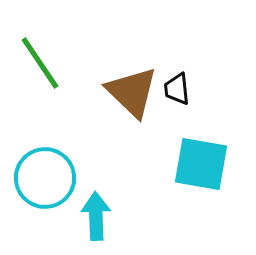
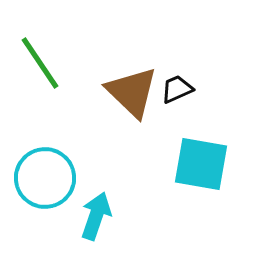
black trapezoid: rotated 72 degrees clockwise
cyan arrow: rotated 21 degrees clockwise
